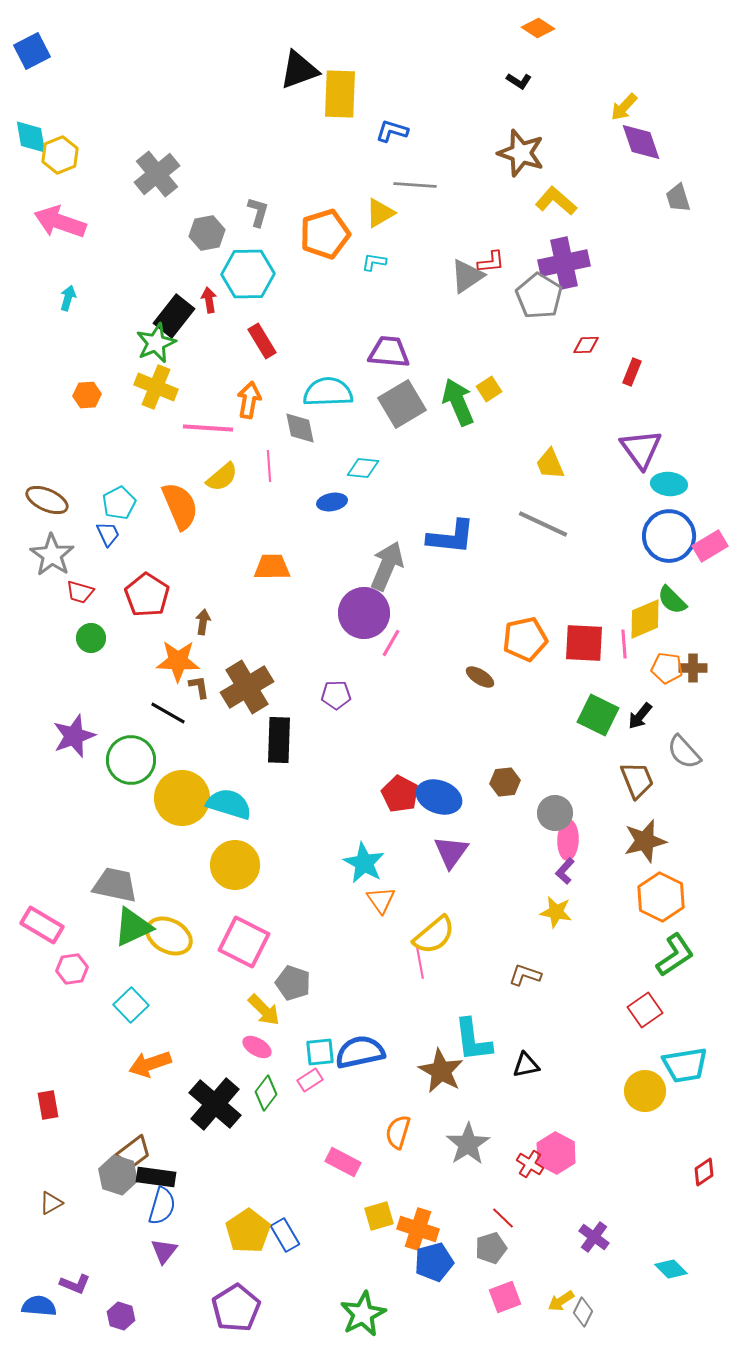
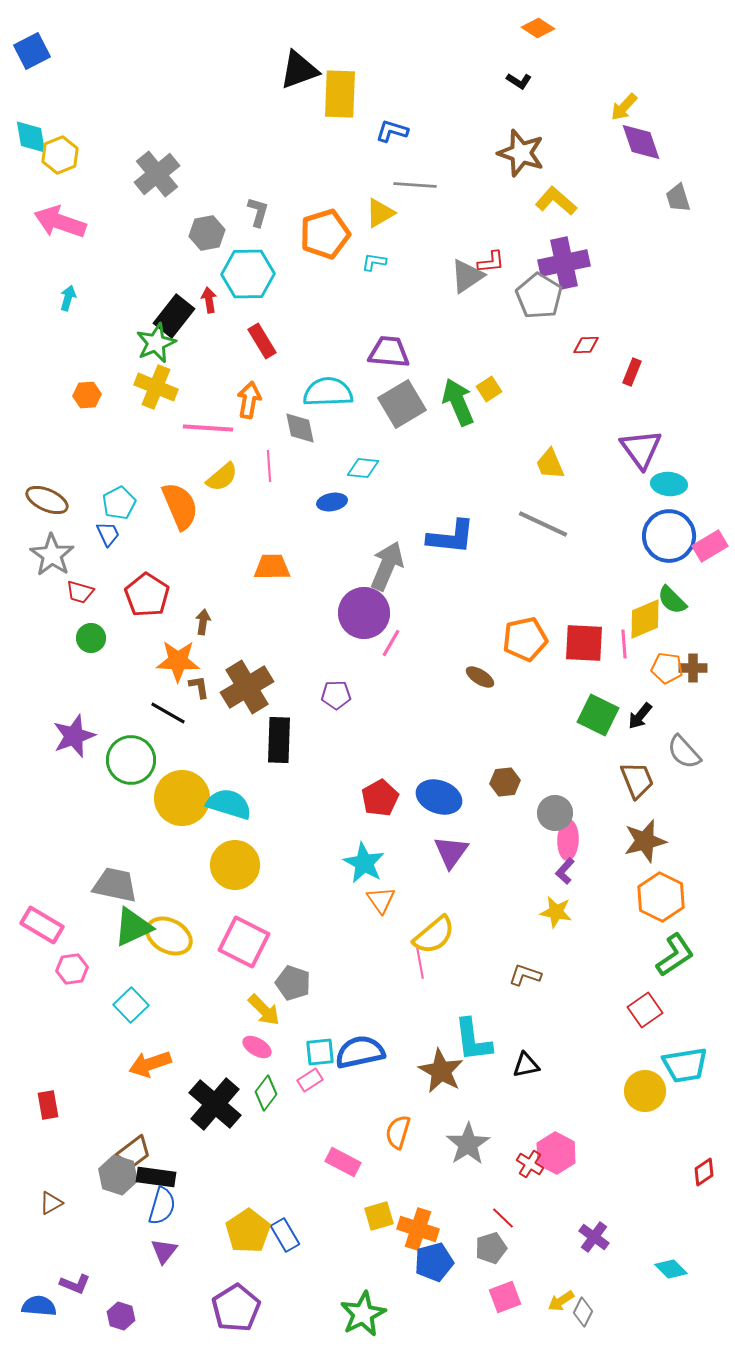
red pentagon at (400, 794): moved 20 px left, 4 px down; rotated 15 degrees clockwise
